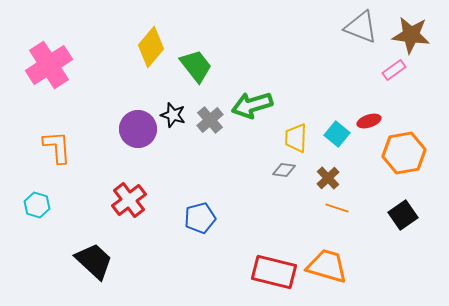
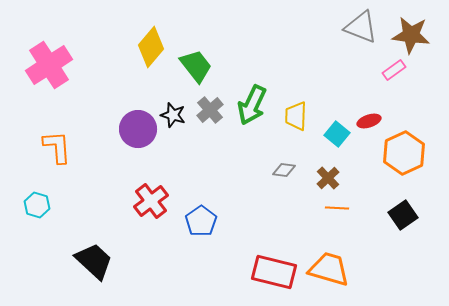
green arrow: rotated 48 degrees counterclockwise
gray cross: moved 10 px up
yellow trapezoid: moved 22 px up
orange hexagon: rotated 15 degrees counterclockwise
red cross: moved 22 px right, 1 px down
orange line: rotated 15 degrees counterclockwise
blue pentagon: moved 1 px right, 3 px down; rotated 20 degrees counterclockwise
orange trapezoid: moved 2 px right, 3 px down
